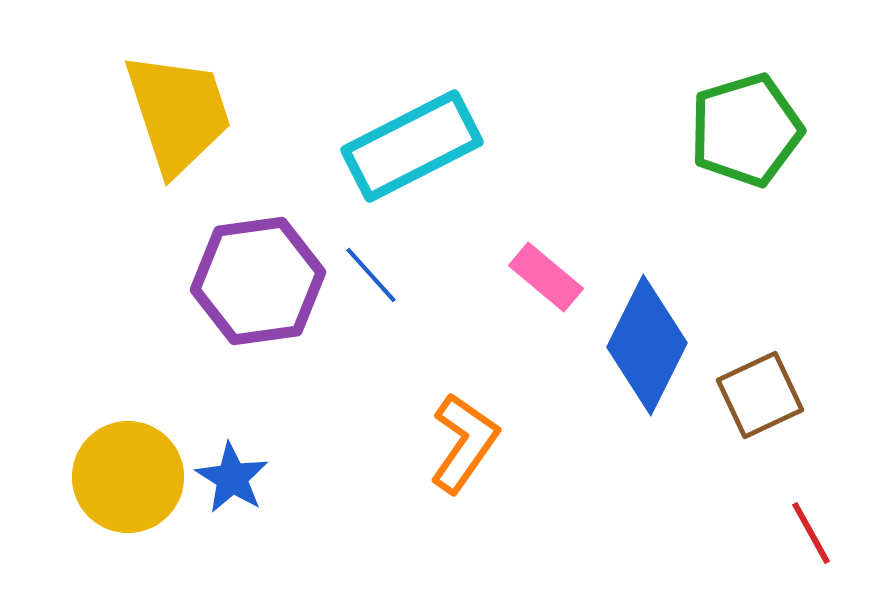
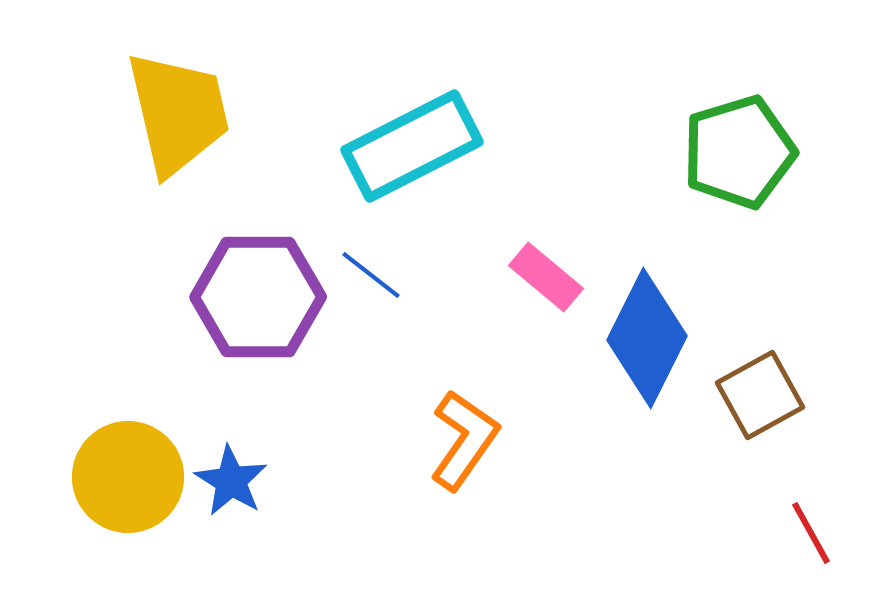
yellow trapezoid: rotated 5 degrees clockwise
green pentagon: moved 7 px left, 22 px down
blue line: rotated 10 degrees counterclockwise
purple hexagon: moved 16 px down; rotated 8 degrees clockwise
blue diamond: moved 7 px up
brown square: rotated 4 degrees counterclockwise
orange L-shape: moved 3 px up
blue star: moved 1 px left, 3 px down
